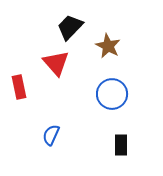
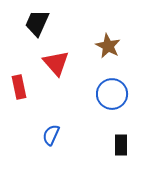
black trapezoid: moved 33 px left, 4 px up; rotated 20 degrees counterclockwise
